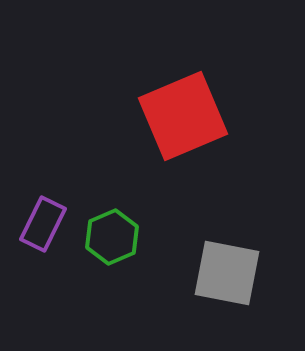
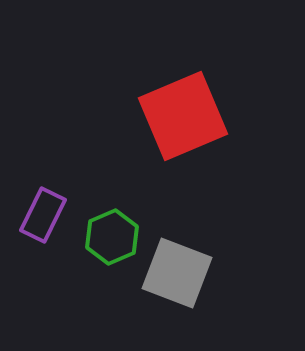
purple rectangle: moved 9 px up
gray square: moved 50 px left; rotated 10 degrees clockwise
